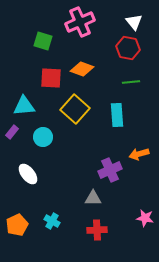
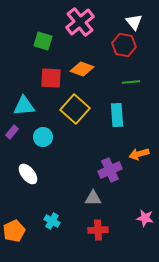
pink cross: rotated 16 degrees counterclockwise
red hexagon: moved 4 px left, 3 px up
orange pentagon: moved 3 px left, 6 px down
red cross: moved 1 px right
